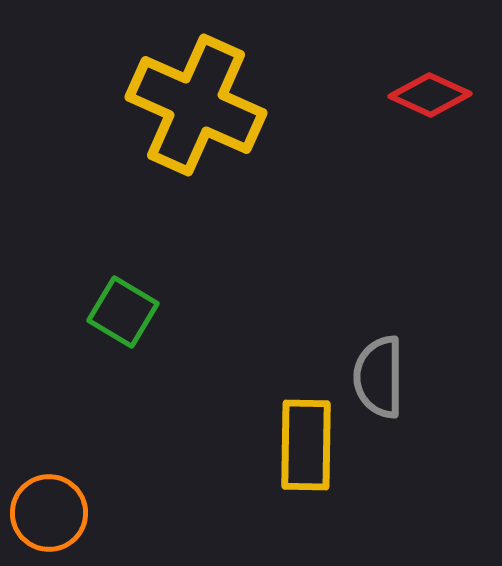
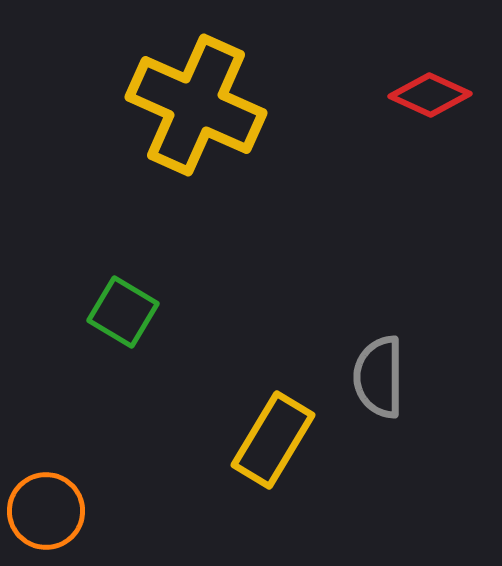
yellow rectangle: moved 33 px left, 5 px up; rotated 30 degrees clockwise
orange circle: moved 3 px left, 2 px up
